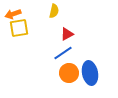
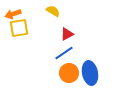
yellow semicircle: moved 1 px left; rotated 72 degrees counterclockwise
blue line: moved 1 px right
